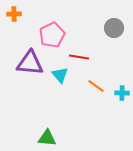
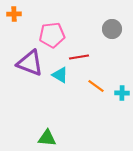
gray circle: moved 2 px left, 1 px down
pink pentagon: rotated 20 degrees clockwise
red line: rotated 18 degrees counterclockwise
purple triangle: rotated 16 degrees clockwise
cyan triangle: rotated 18 degrees counterclockwise
